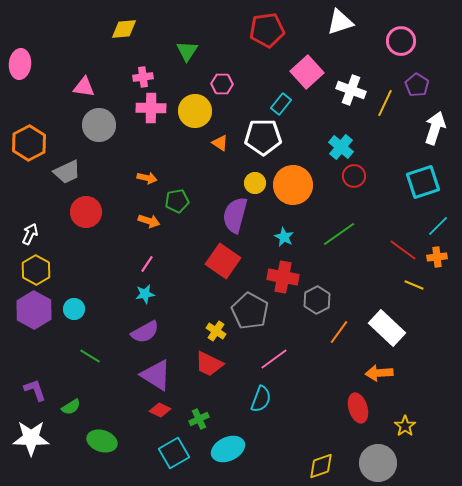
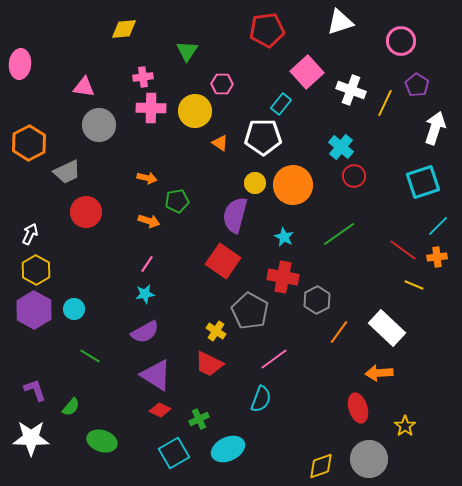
green semicircle at (71, 407): rotated 18 degrees counterclockwise
gray circle at (378, 463): moved 9 px left, 4 px up
